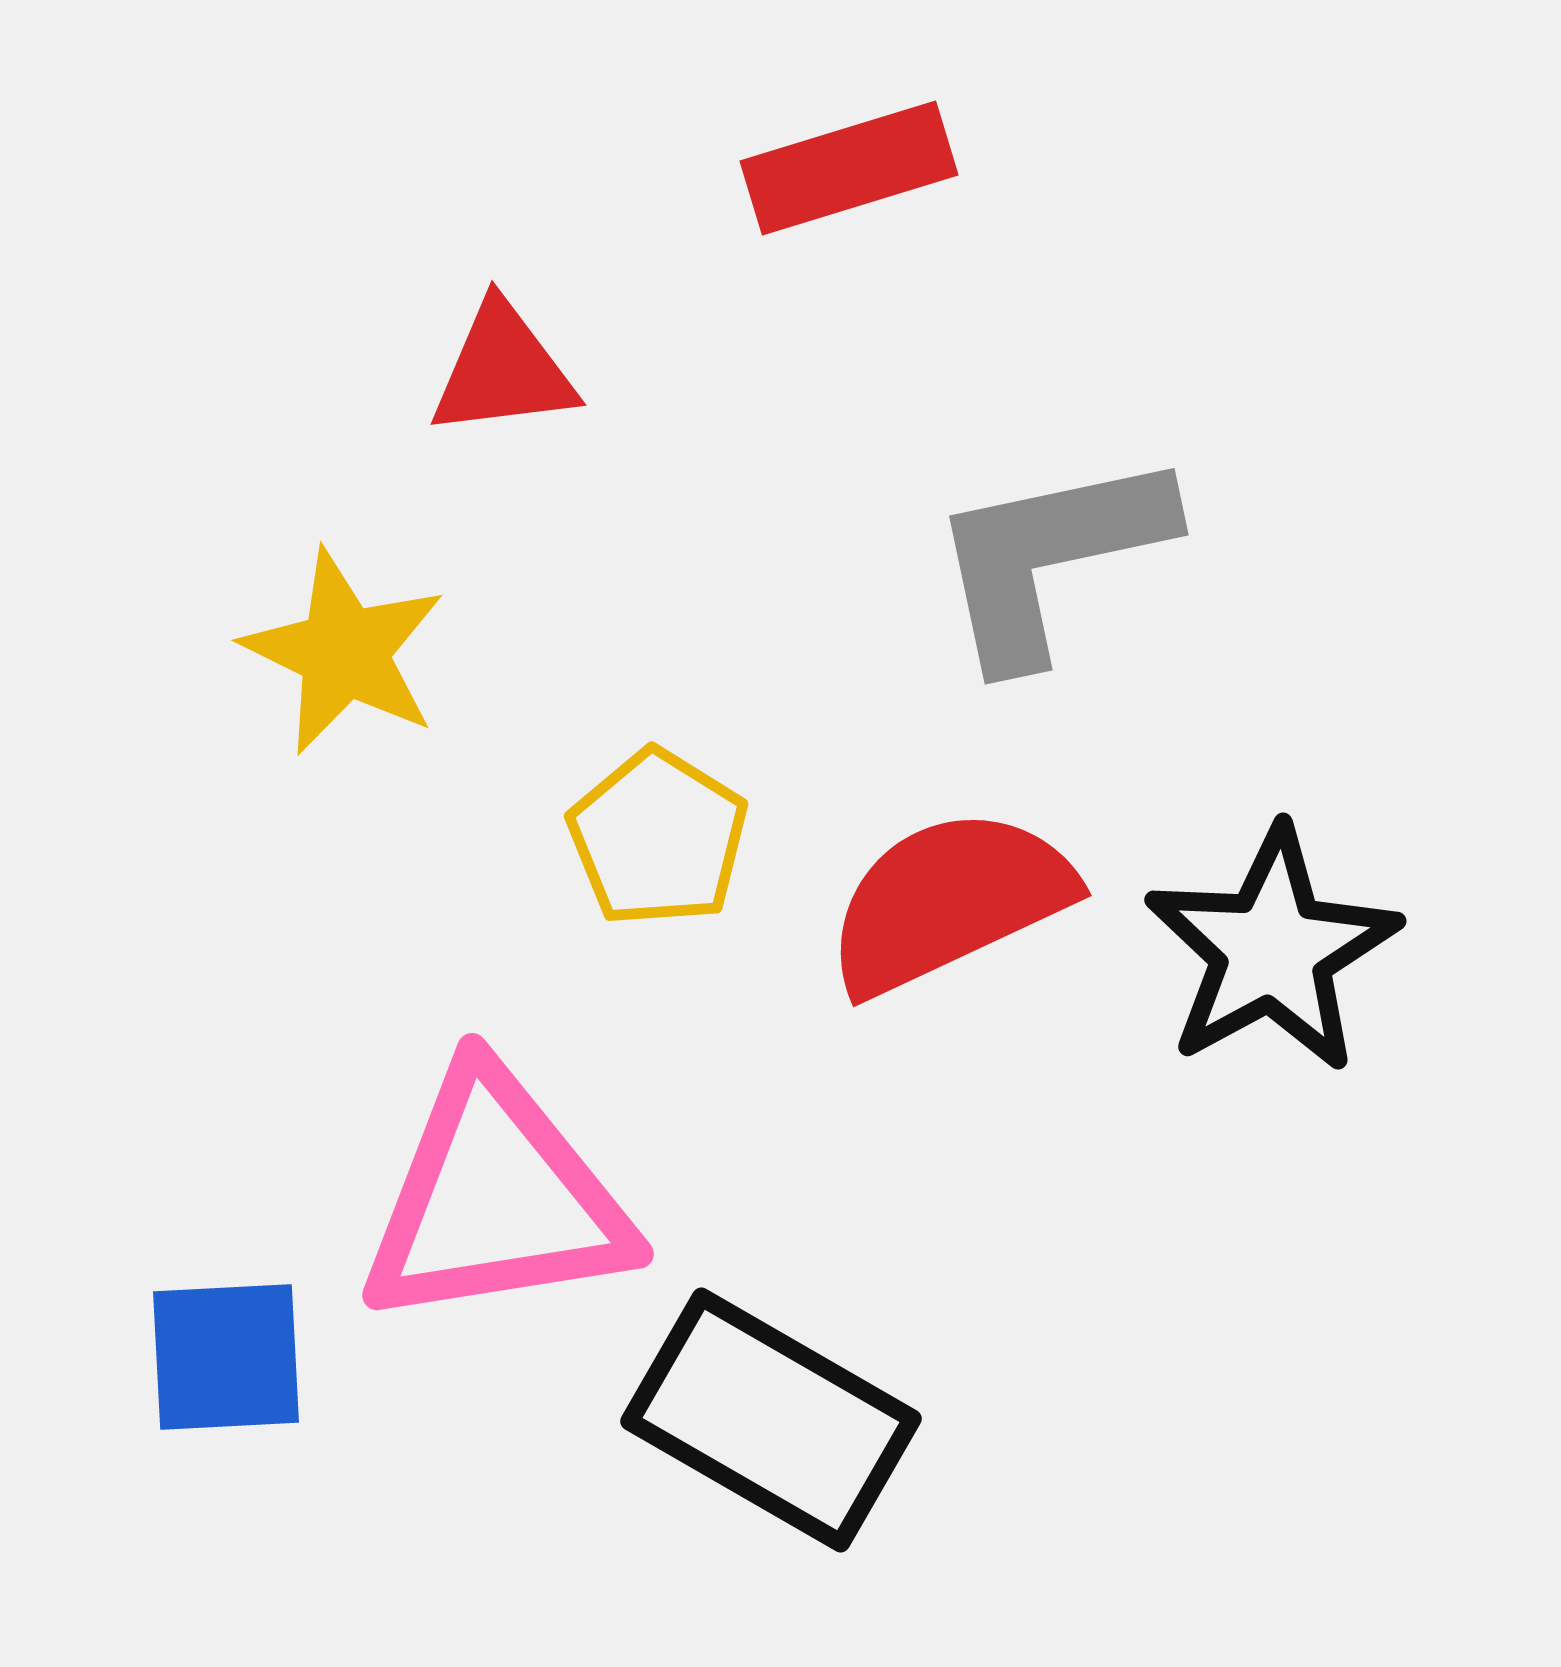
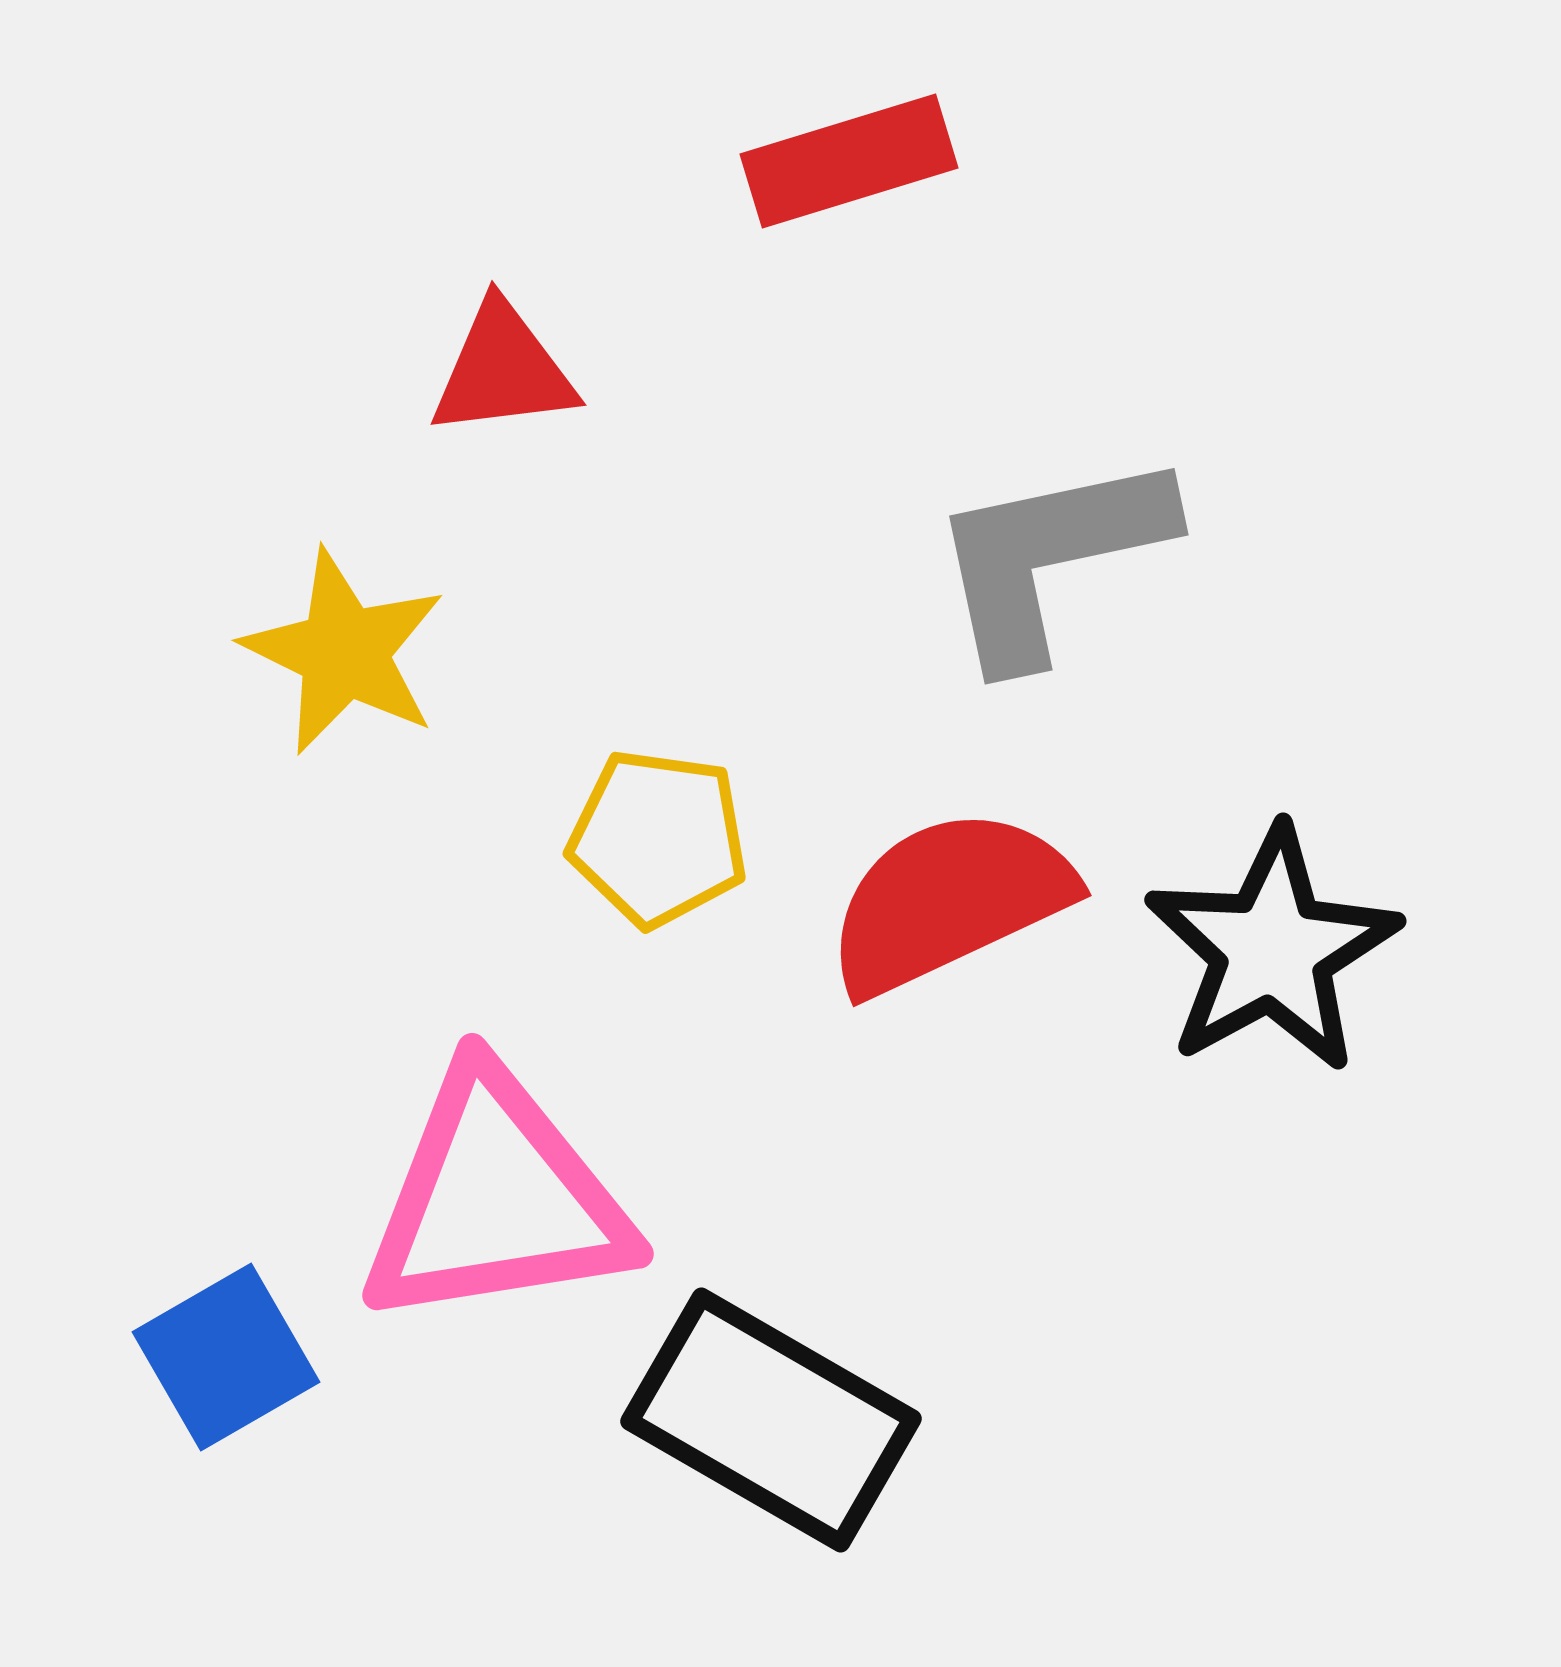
red rectangle: moved 7 px up
yellow pentagon: rotated 24 degrees counterclockwise
blue square: rotated 27 degrees counterclockwise
